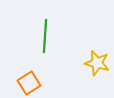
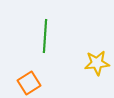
yellow star: rotated 20 degrees counterclockwise
